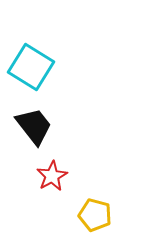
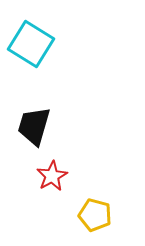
cyan square: moved 23 px up
black trapezoid: rotated 126 degrees counterclockwise
